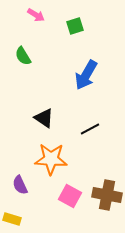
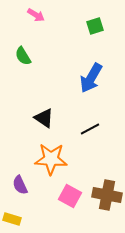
green square: moved 20 px right
blue arrow: moved 5 px right, 3 px down
